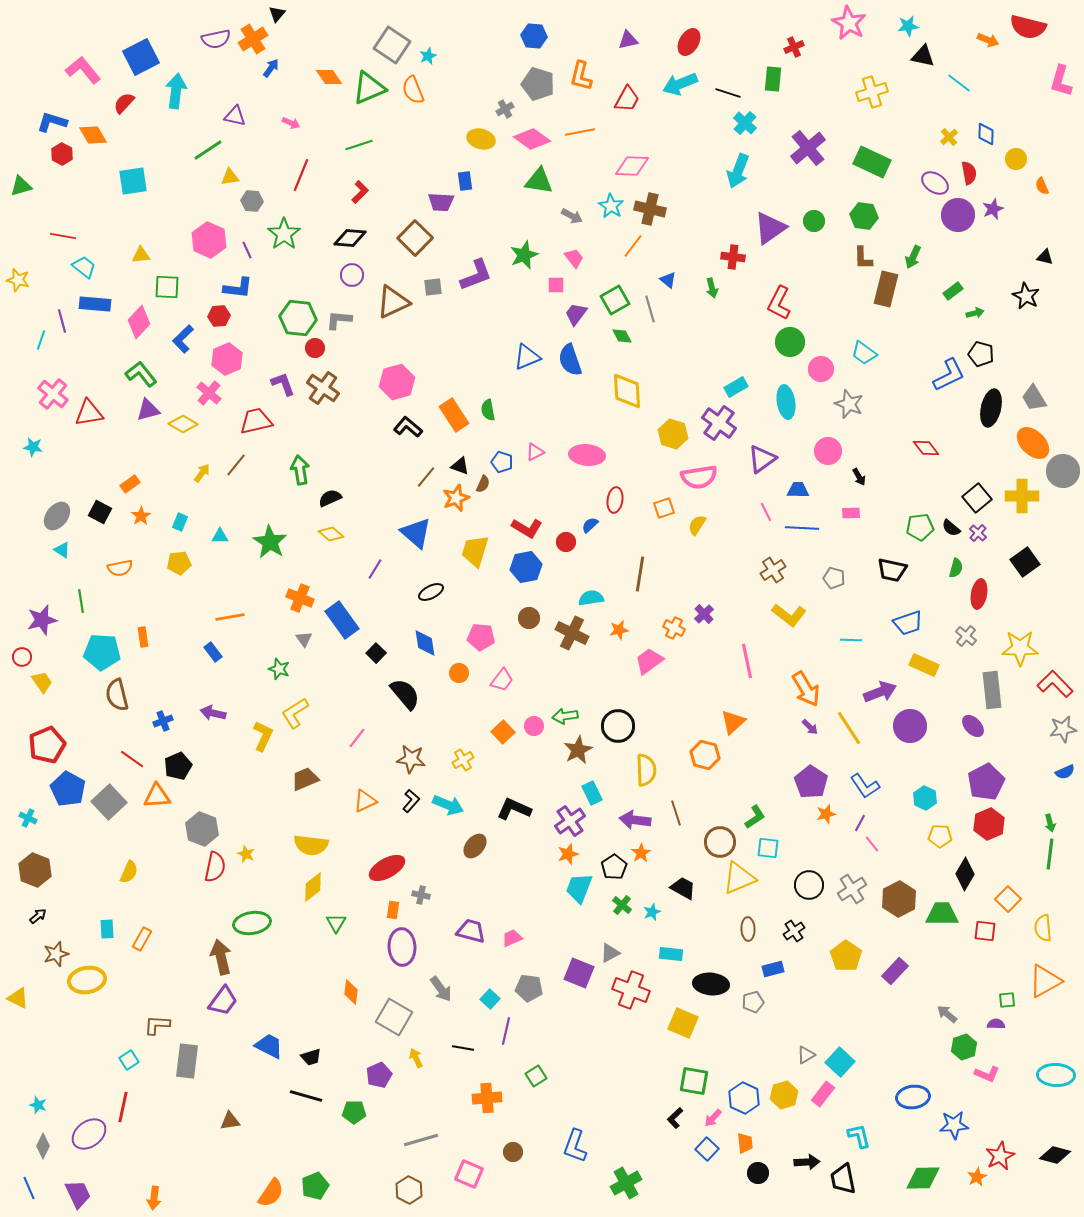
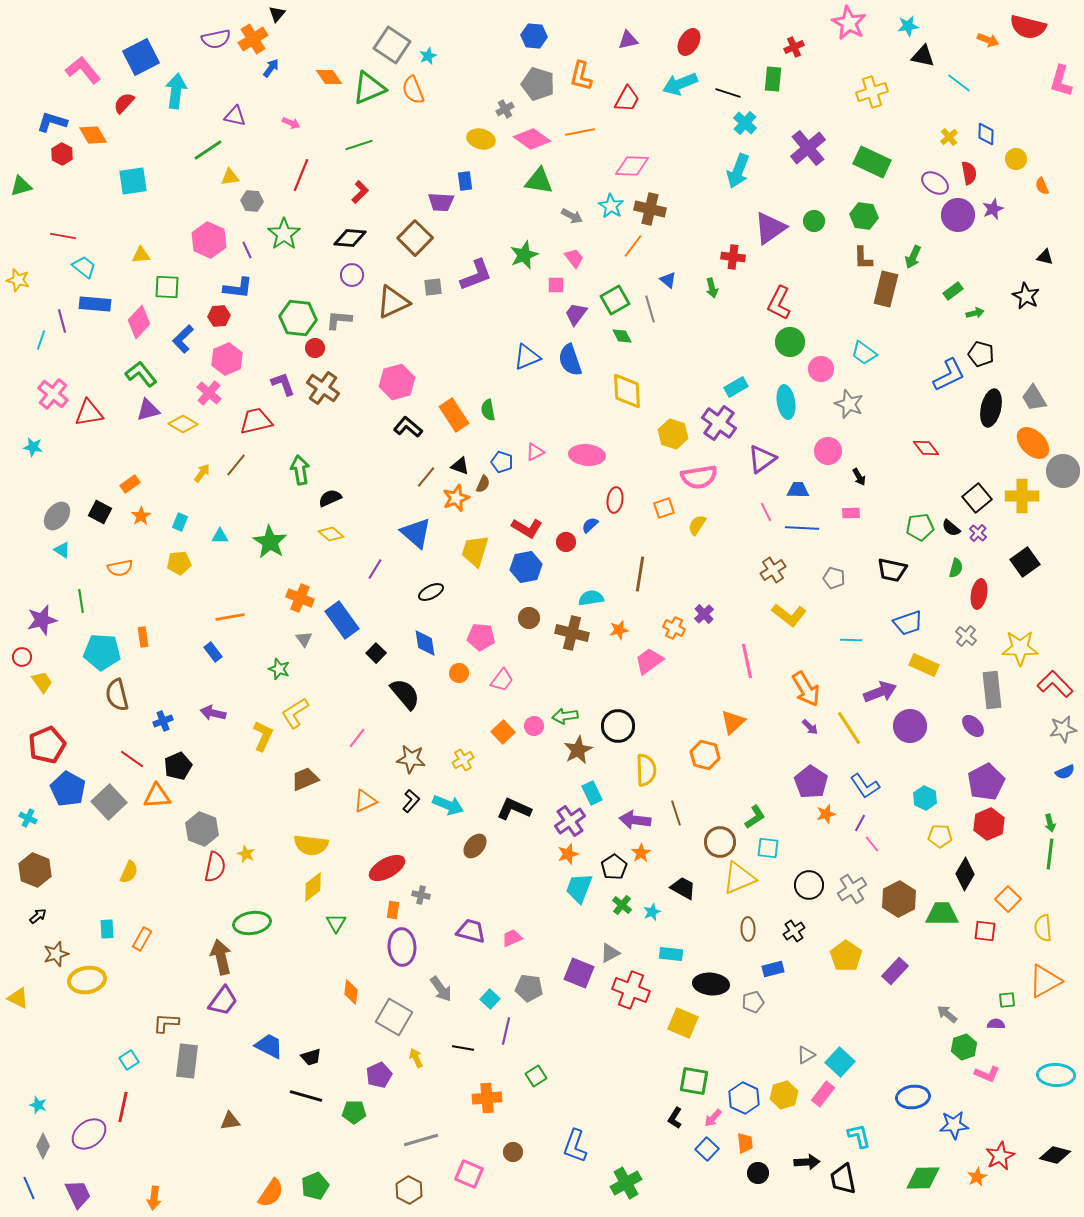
brown cross at (572, 633): rotated 12 degrees counterclockwise
brown L-shape at (157, 1025): moved 9 px right, 2 px up
black L-shape at (675, 1118): rotated 15 degrees counterclockwise
